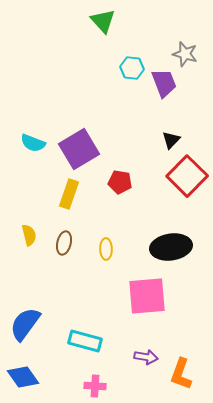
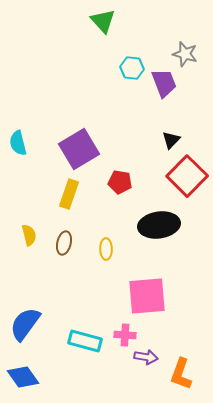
cyan semicircle: moved 15 px left; rotated 55 degrees clockwise
black ellipse: moved 12 px left, 22 px up
pink cross: moved 30 px right, 51 px up
